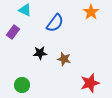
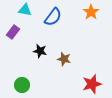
cyan triangle: rotated 16 degrees counterclockwise
blue semicircle: moved 2 px left, 6 px up
black star: moved 2 px up; rotated 16 degrees clockwise
red star: moved 2 px right, 1 px down
